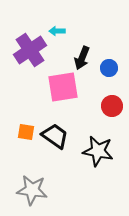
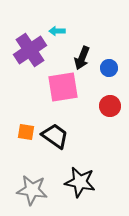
red circle: moved 2 px left
black star: moved 18 px left, 31 px down
